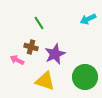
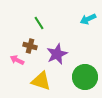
brown cross: moved 1 px left, 1 px up
purple star: moved 2 px right
yellow triangle: moved 4 px left
